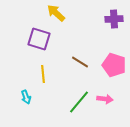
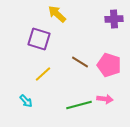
yellow arrow: moved 1 px right, 1 px down
pink pentagon: moved 5 px left
yellow line: rotated 54 degrees clockwise
cyan arrow: moved 4 px down; rotated 24 degrees counterclockwise
green line: moved 3 px down; rotated 35 degrees clockwise
